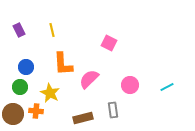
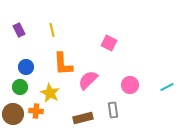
pink semicircle: moved 1 px left, 1 px down
